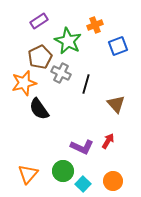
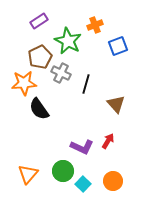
orange star: rotated 10 degrees clockwise
